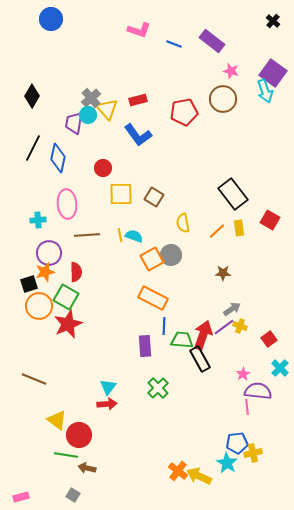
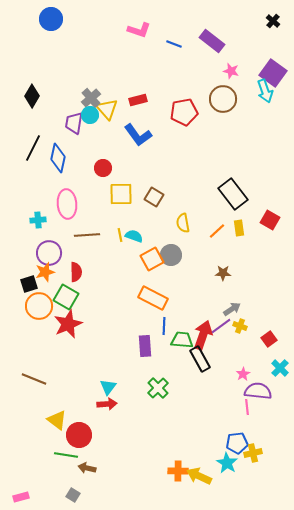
cyan circle at (88, 115): moved 2 px right
purple line at (224, 327): moved 3 px left, 1 px up
orange cross at (178, 471): rotated 36 degrees counterclockwise
